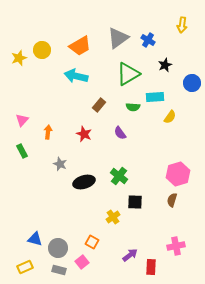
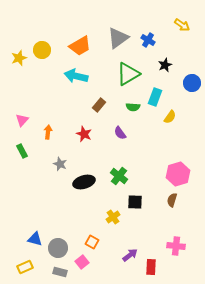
yellow arrow: rotated 63 degrees counterclockwise
cyan rectangle: rotated 66 degrees counterclockwise
pink cross: rotated 18 degrees clockwise
gray rectangle: moved 1 px right, 2 px down
